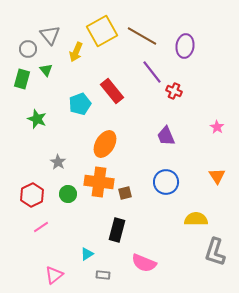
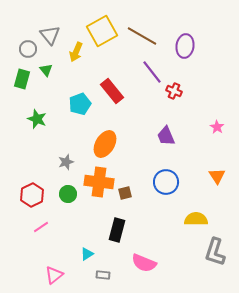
gray star: moved 8 px right; rotated 21 degrees clockwise
